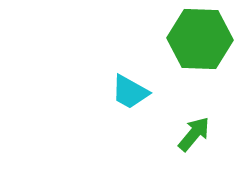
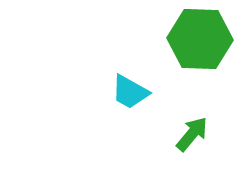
green arrow: moved 2 px left
